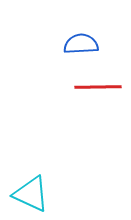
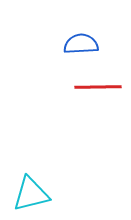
cyan triangle: rotated 39 degrees counterclockwise
